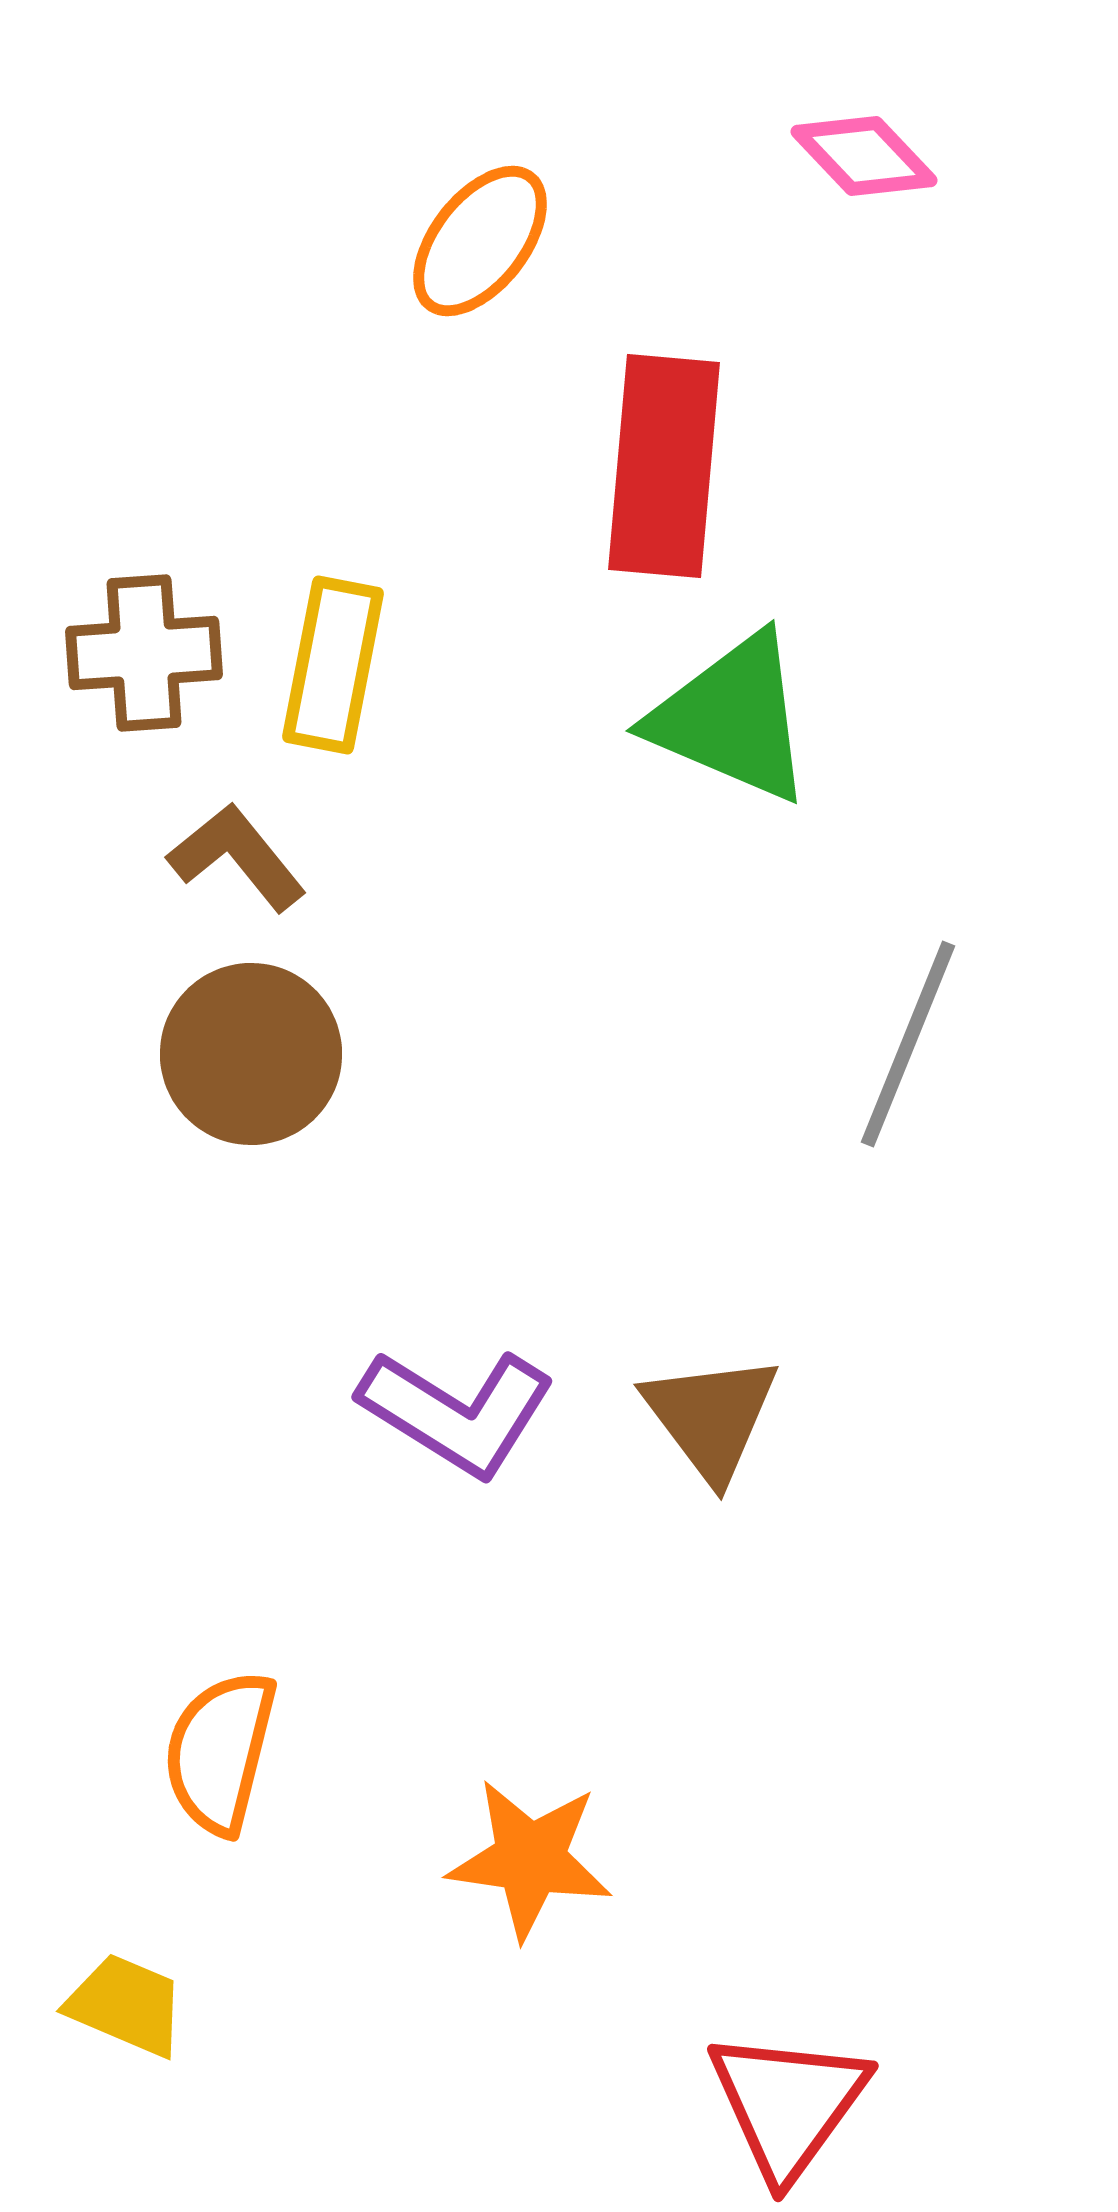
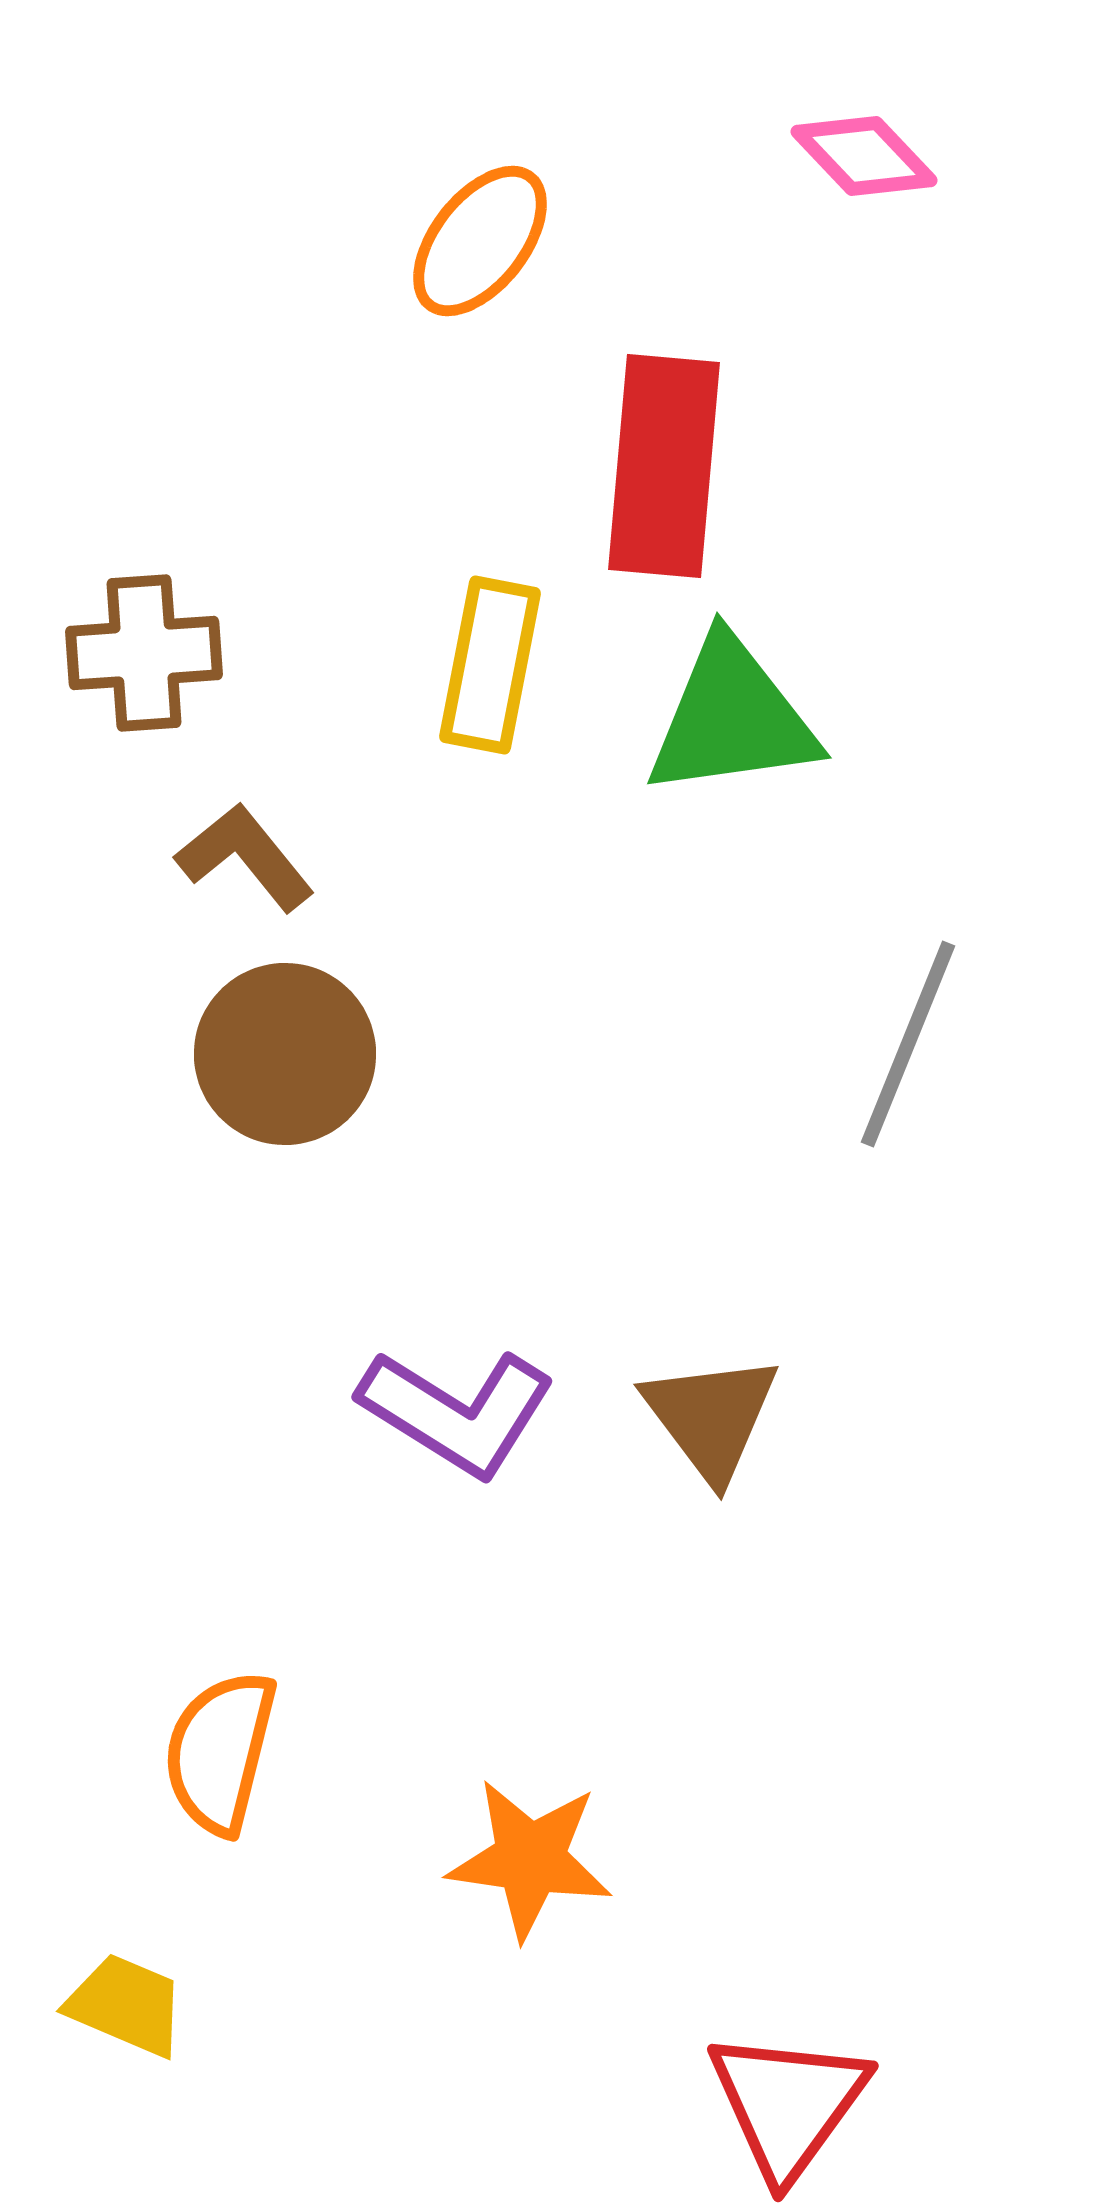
yellow rectangle: moved 157 px right
green triangle: rotated 31 degrees counterclockwise
brown L-shape: moved 8 px right
brown circle: moved 34 px right
